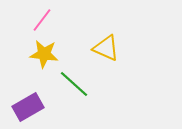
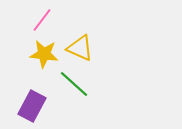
yellow triangle: moved 26 px left
purple rectangle: moved 4 px right, 1 px up; rotated 32 degrees counterclockwise
